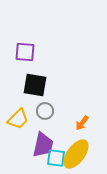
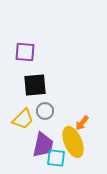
black square: rotated 15 degrees counterclockwise
yellow trapezoid: moved 5 px right
yellow ellipse: moved 3 px left, 12 px up; rotated 60 degrees counterclockwise
